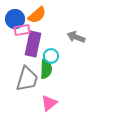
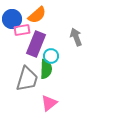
blue circle: moved 3 px left
gray arrow: rotated 48 degrees clockwise
purple rectangle: moved 3 px right; rotated 10 degrees clockwise
